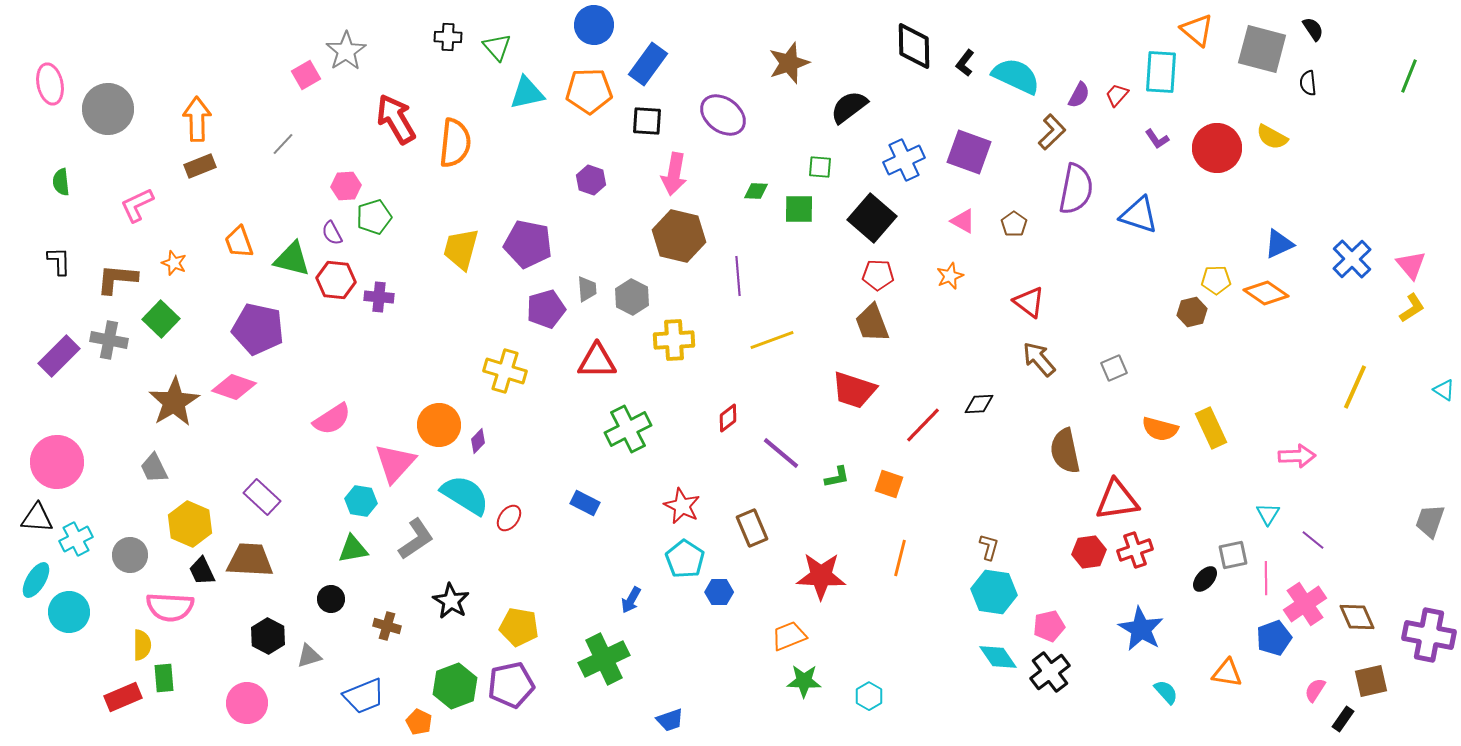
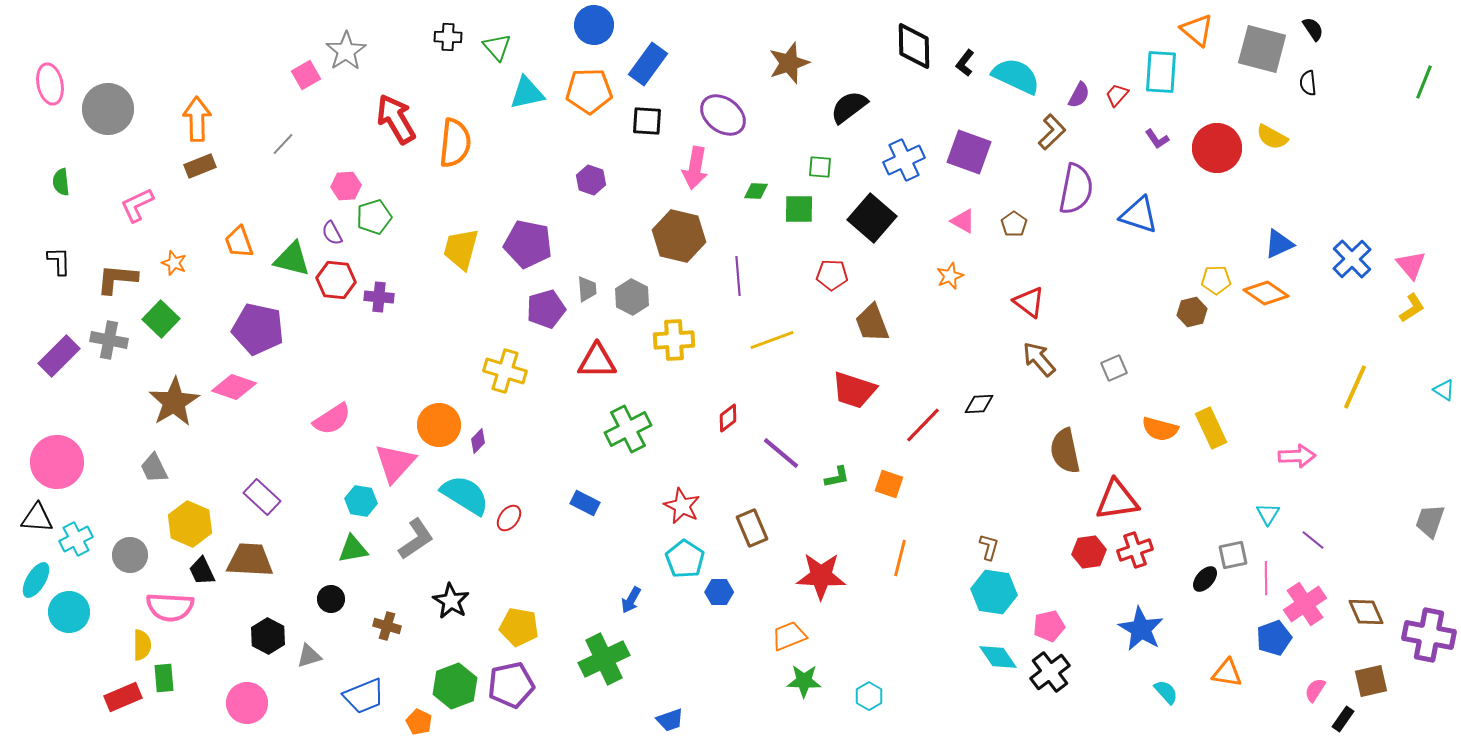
green line at (1409, 76): moved 15 px right, 6 px down
pink arrow at (674, 174): moved 21 px right, 6 px up
red pentagon at (878, 275): moved 46 px left
brown diamond at (1357, 617): moved 9 px right, 5 px up
